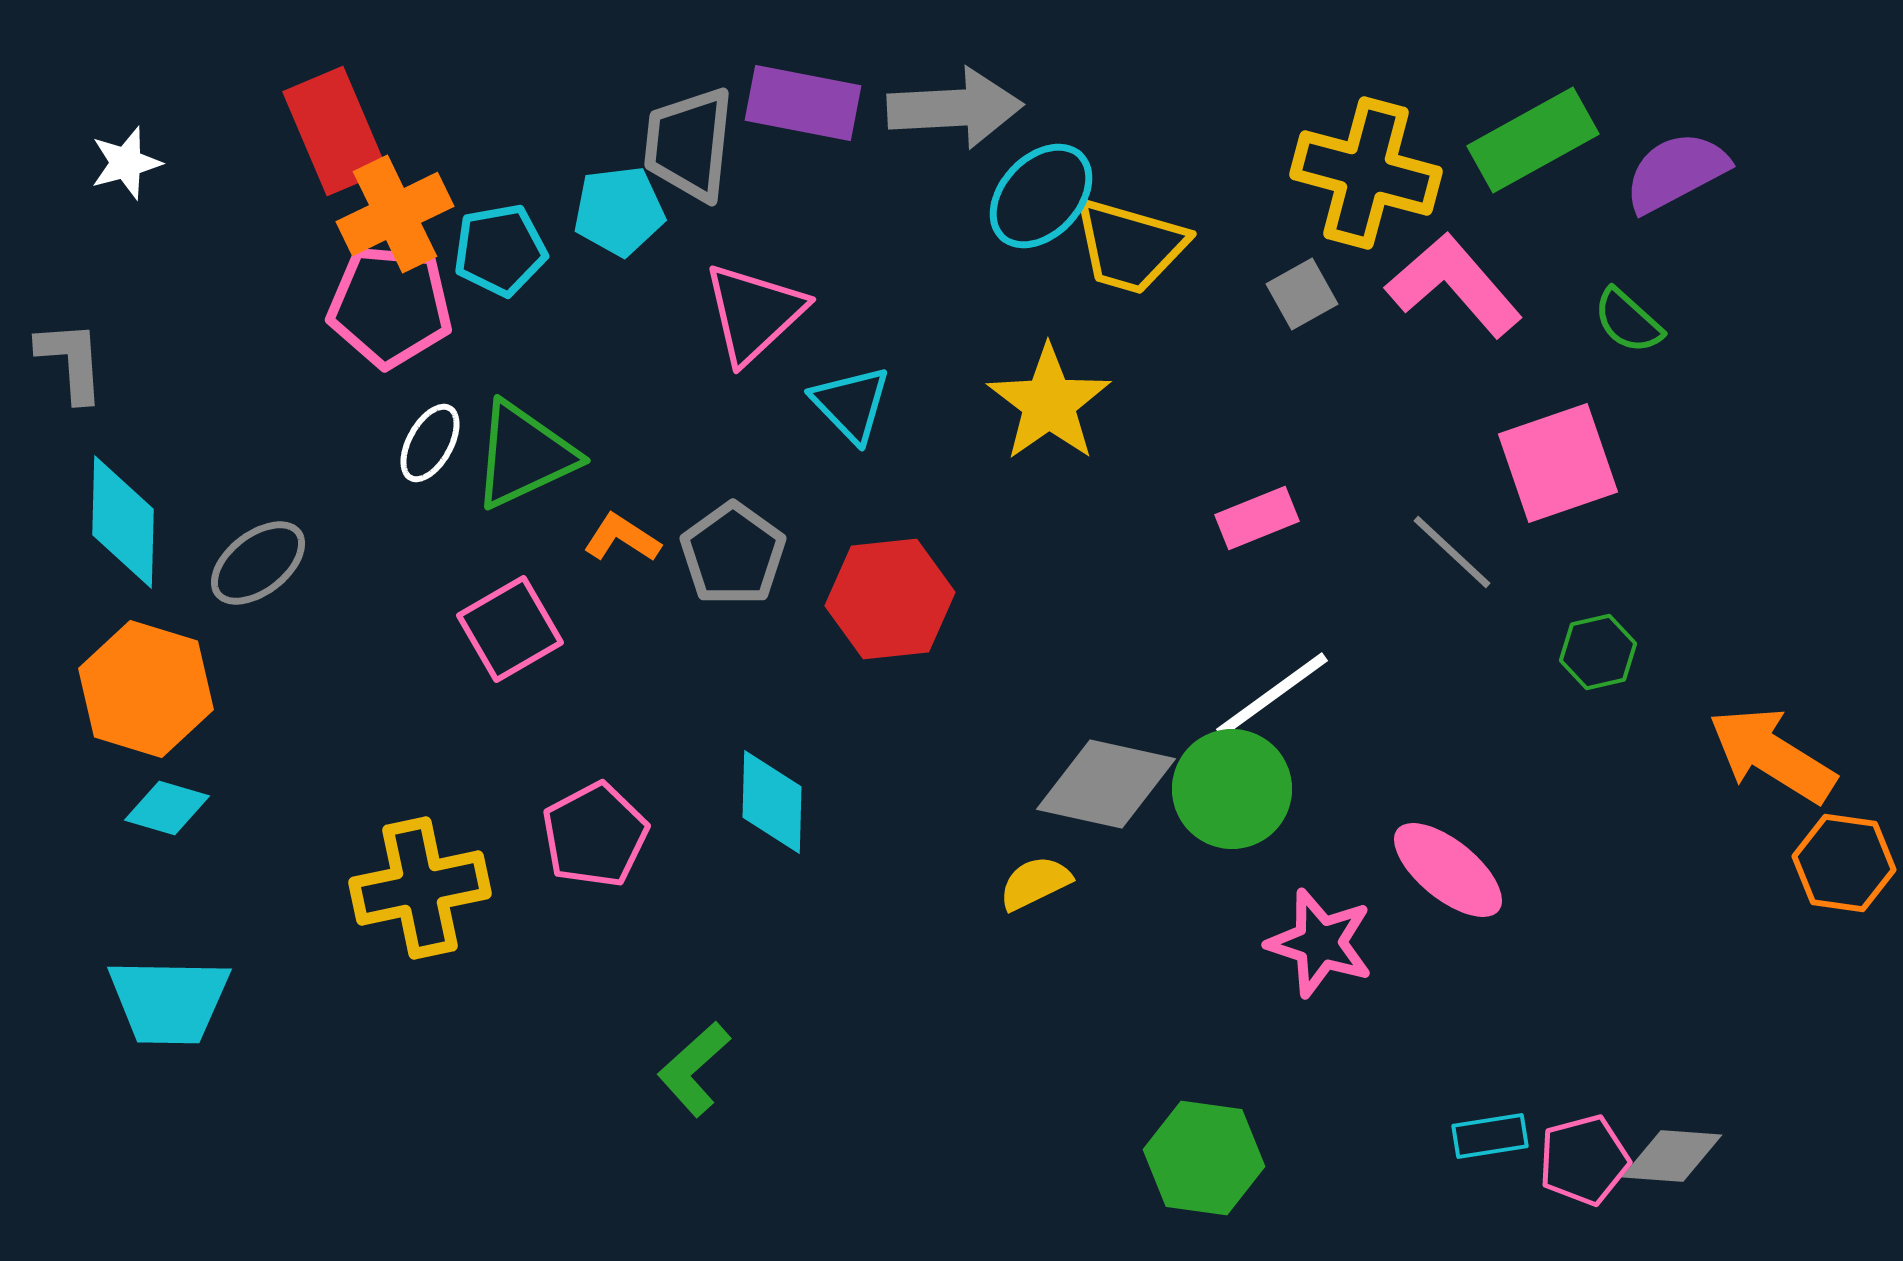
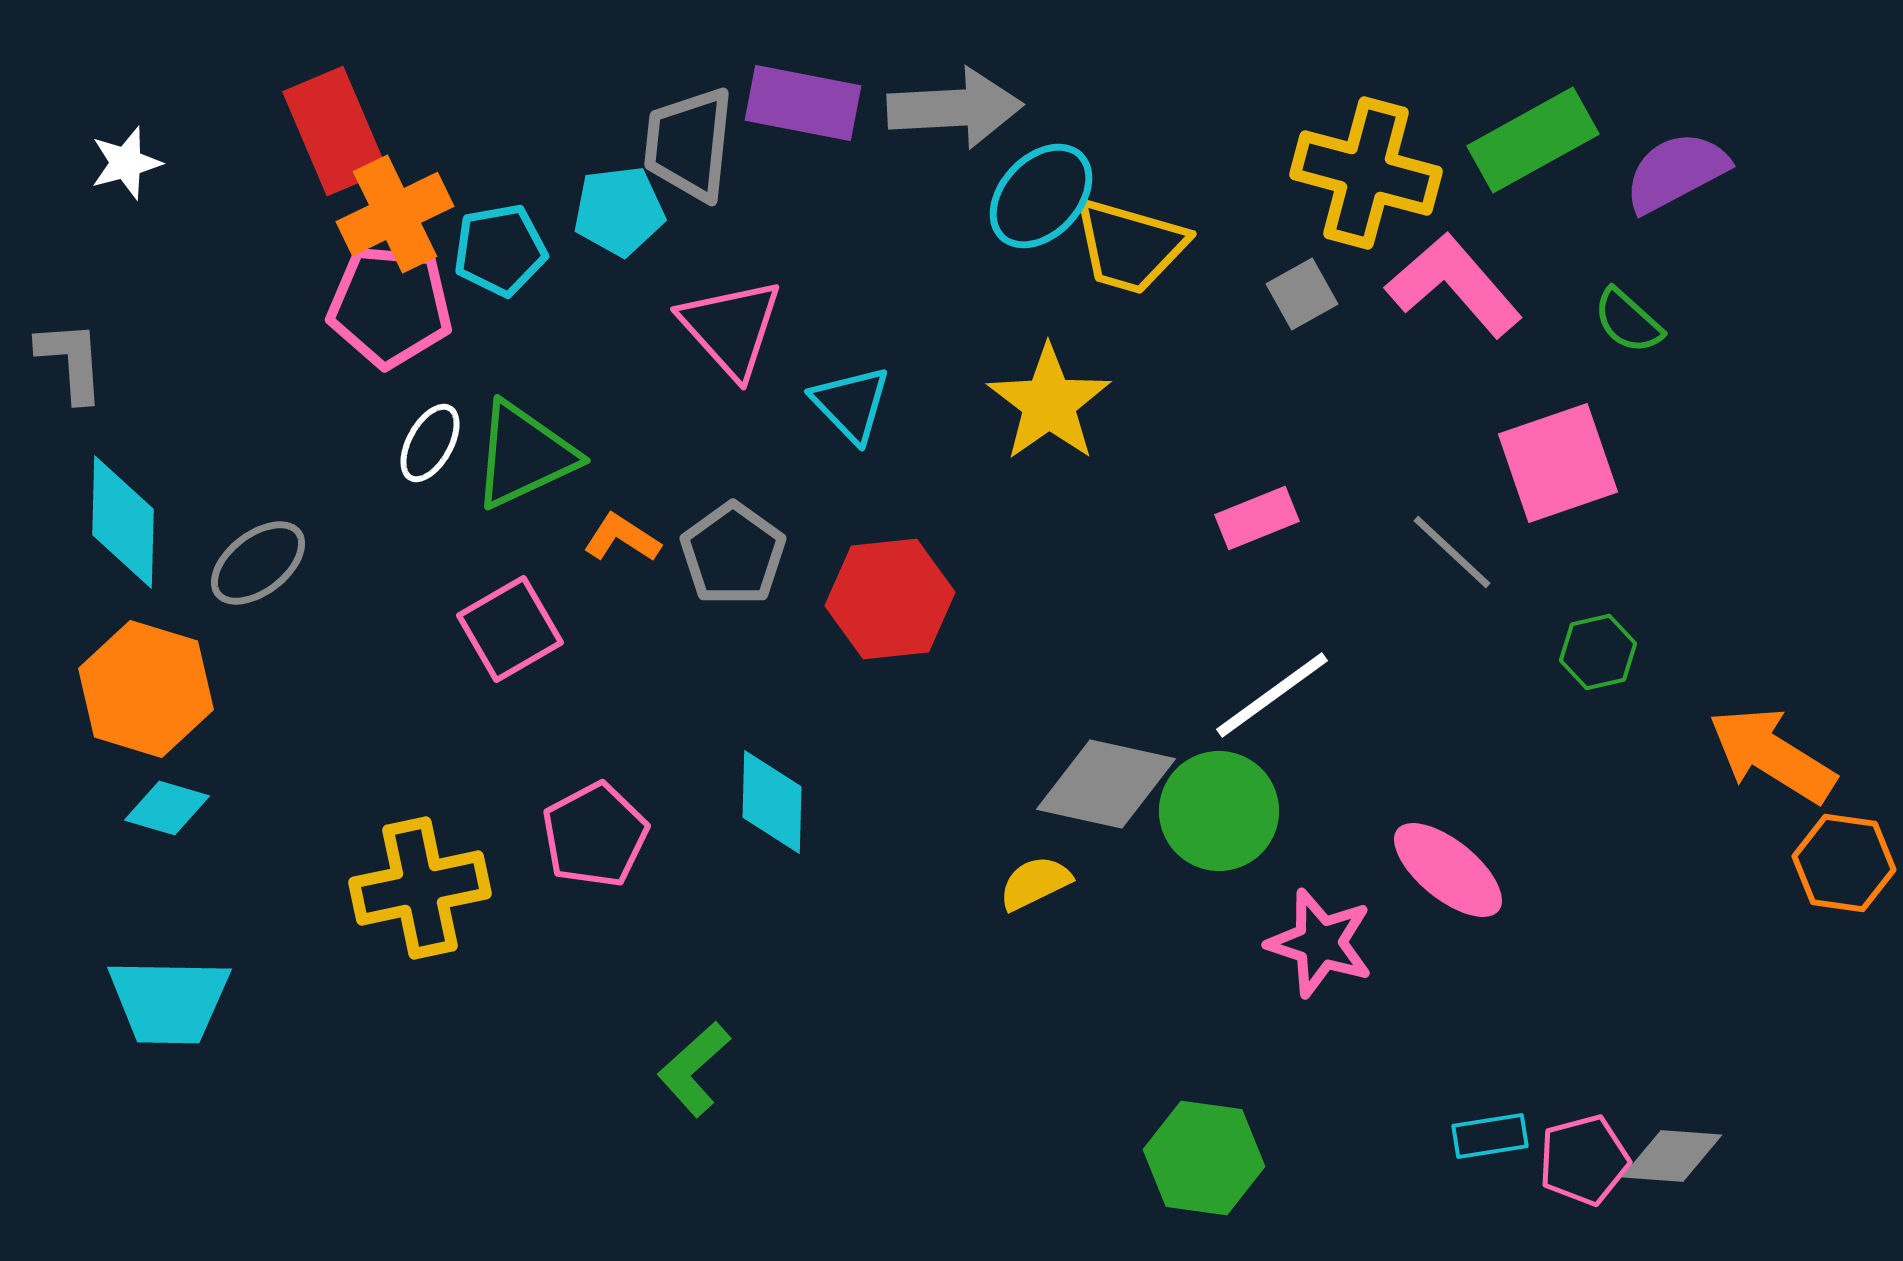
pink triangle at (754, 313): moved 23 px left, 15 px down; rotated 29 degrees counterclockwise
green circle at (1232, 789): moved 13 px left, 22 px down
